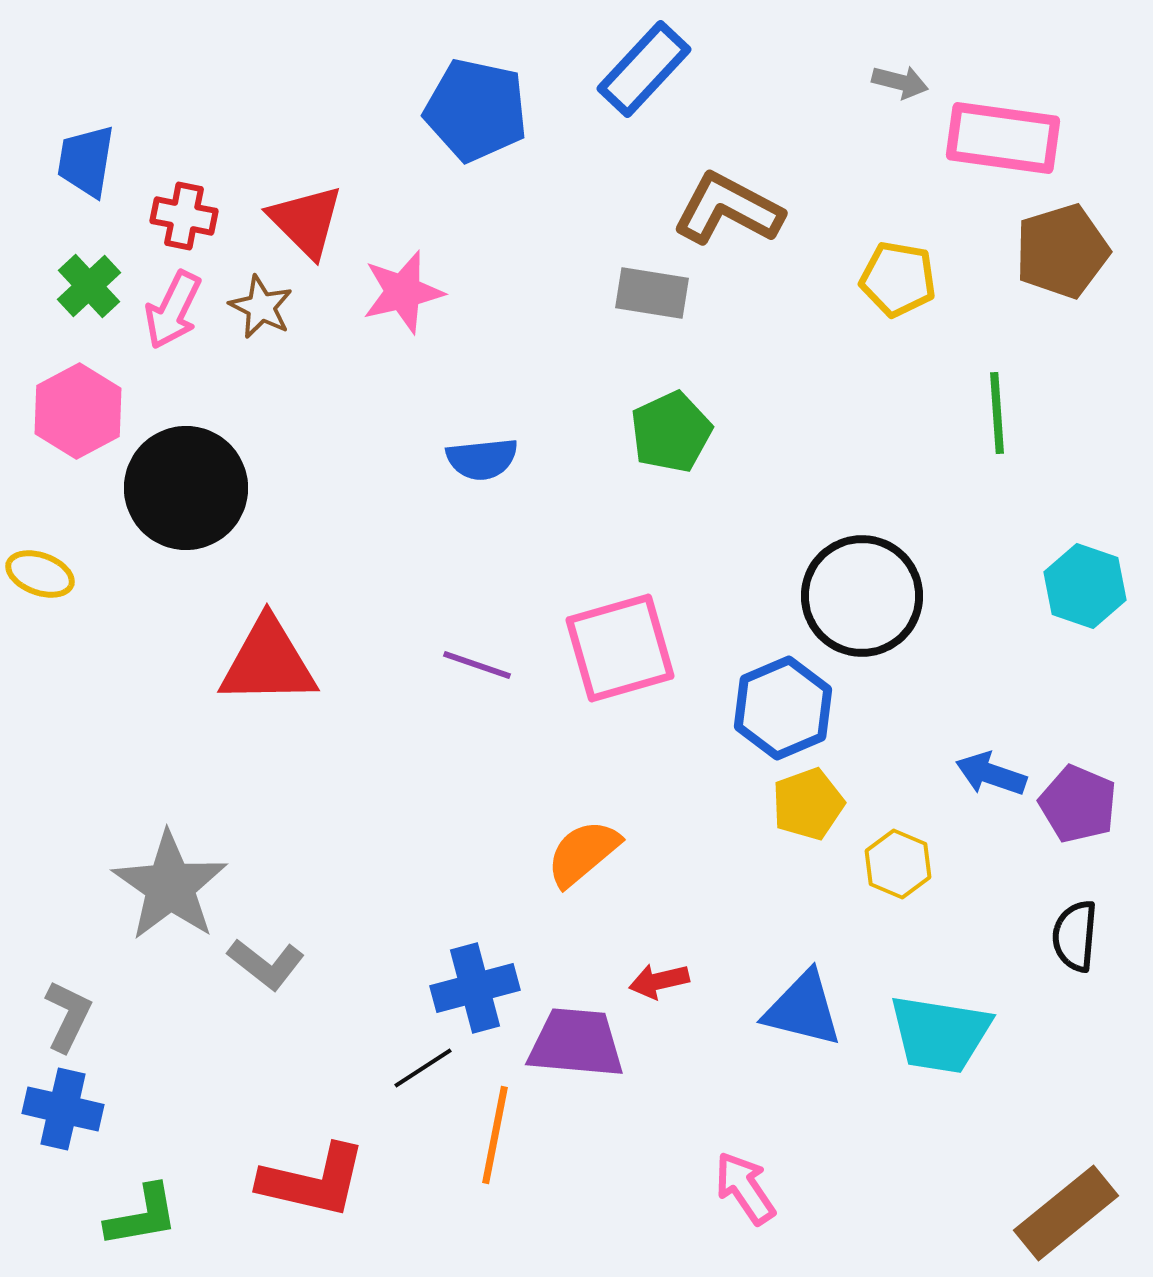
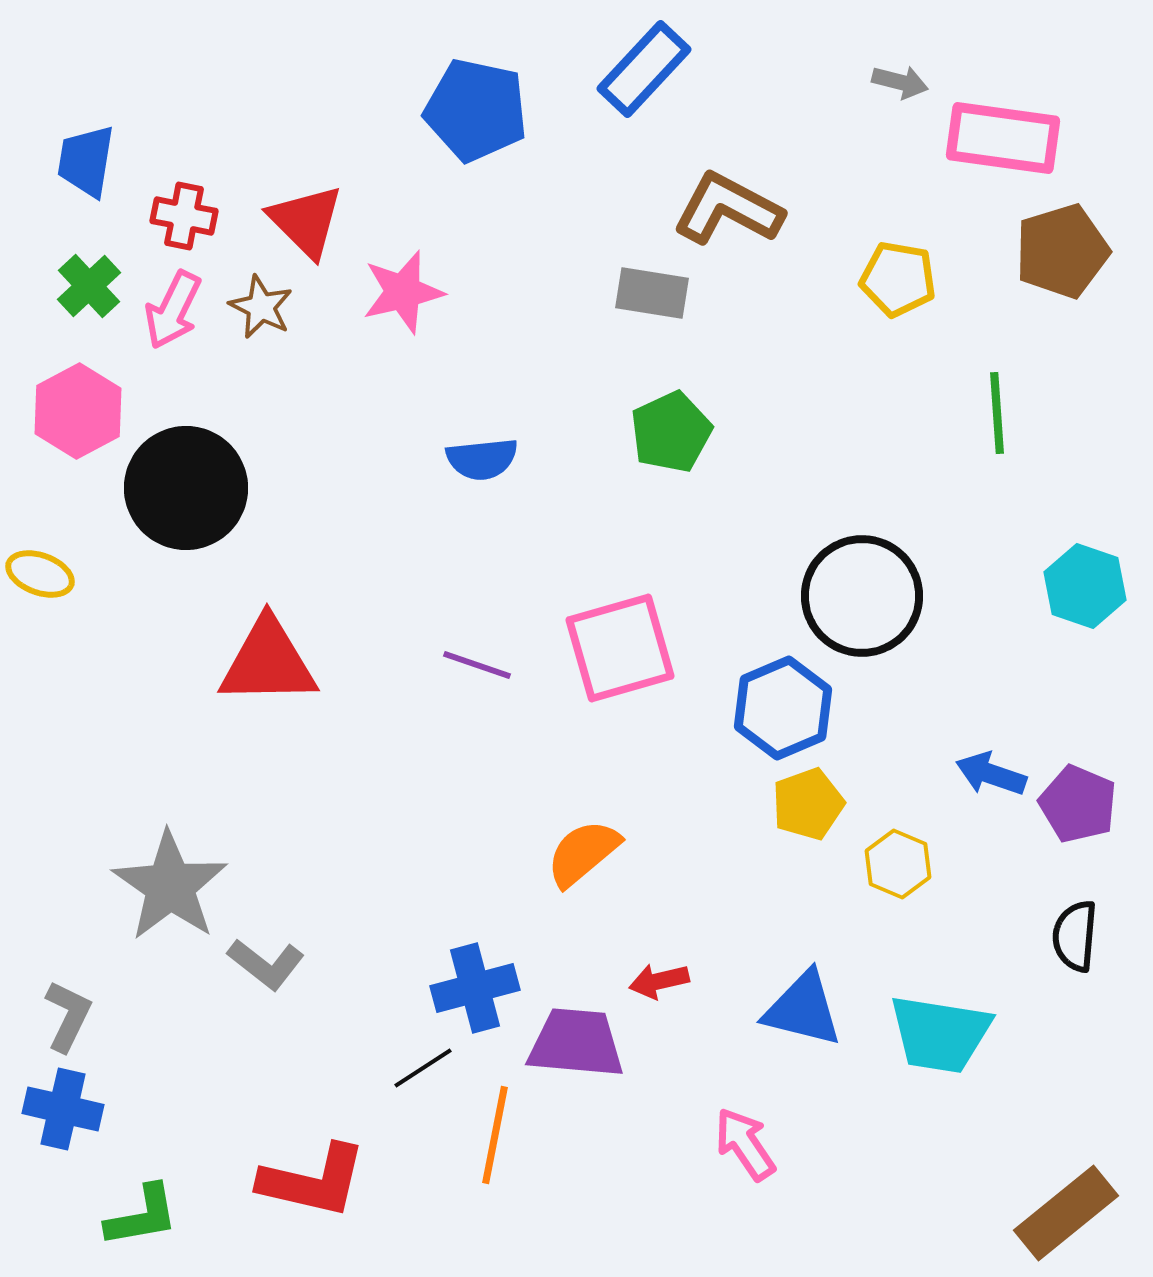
pink arrow at (745, 1188): moved 44 px up
